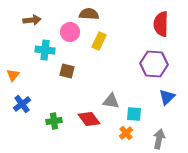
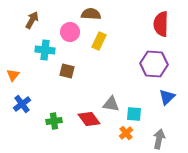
brown semicircle: moved 2 px right
brown arrow: rotated 54 degrees counterclockwise
gray triangle: moved 3 px down
